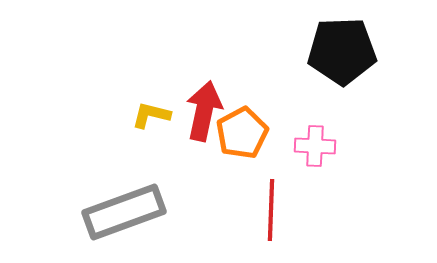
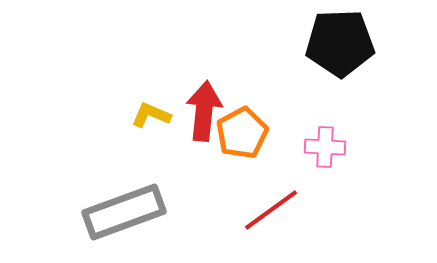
black pentagon: moved 2 px left, 8 px up
red arrow: rotated 6 degrees counterclockwise
yellow L-shape: rotated 9 degrees clockwise
pink cross: moved 10 px right, 1 px down
red line: rotated 52 degrees clockwise
